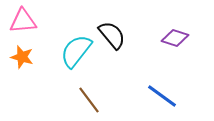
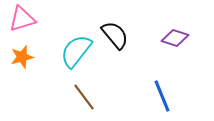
pink triangle: moved 1 px left, 2 px up; rotated 12 degrees counterclockwise
black semicircle: moved 3 px right
orange star: rotated 30 degrees counterclockwise
blue line: rotated 32 degrees clockwise
brown line: moved 5 px left, 3 px up
